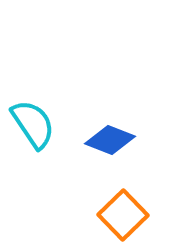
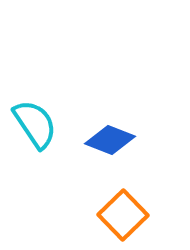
cyan semicircle: moved 2 px right
